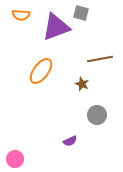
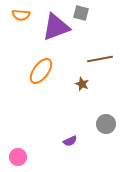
gray circle: moved 9 px right, 9 px down
pink circle: moved 3 px right, 2 px up
